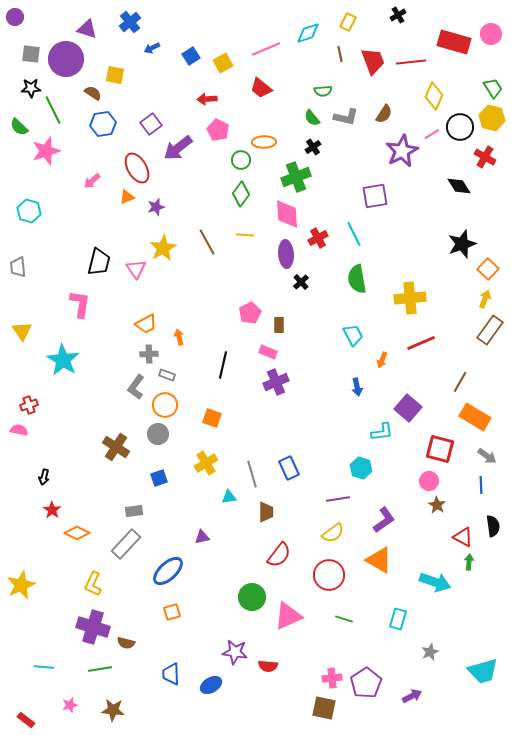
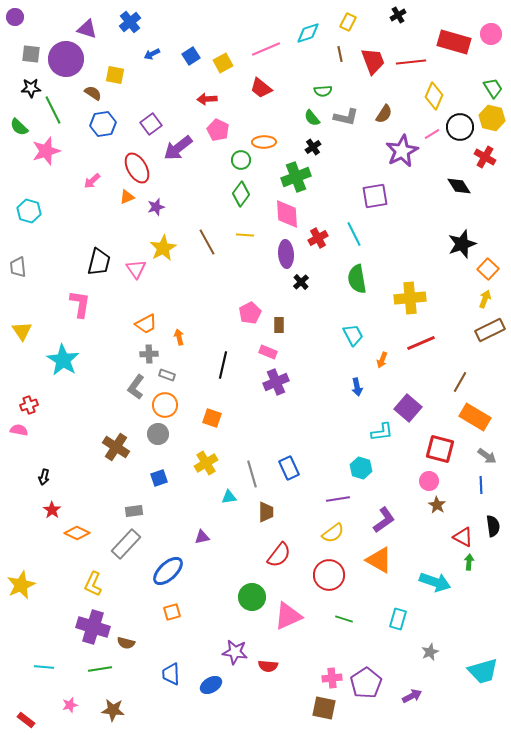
blue arrow at (152, 48): moved 6 px down
brown rectangle at (490, 330): rotated 28 degrees clockwise
